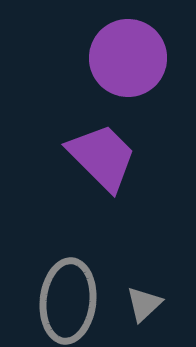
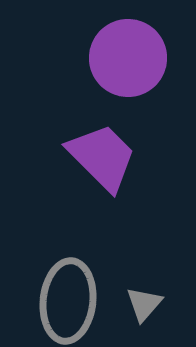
gray triangle: rotated 6 degrees counterclockwise
